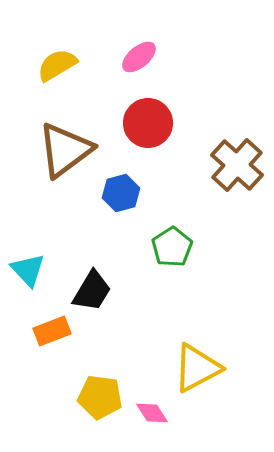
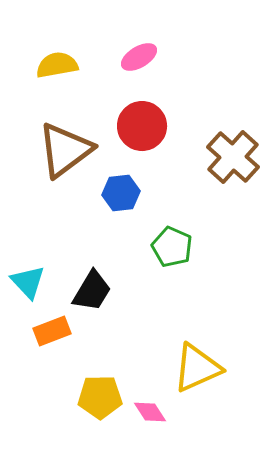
pink ellipse: rotated 9 degrees clockwise
yellow semicircle: rotated 21 degrees clockwise
red circle: moved 6 px left, 3 px down
brown cross: moved 4 px left, 8 px up
blue hexagon: rotated 9 degrees clockwise
green pentagon: rotated 15 degrees counterclockwise
cyan triangle: moved 12 px down
yellow triangle: rotated 4 degrees clockwise
yellow pentagon: rotated 9 degrees counterclockwise
pink diamond: moved 2 px left, 1 px up
